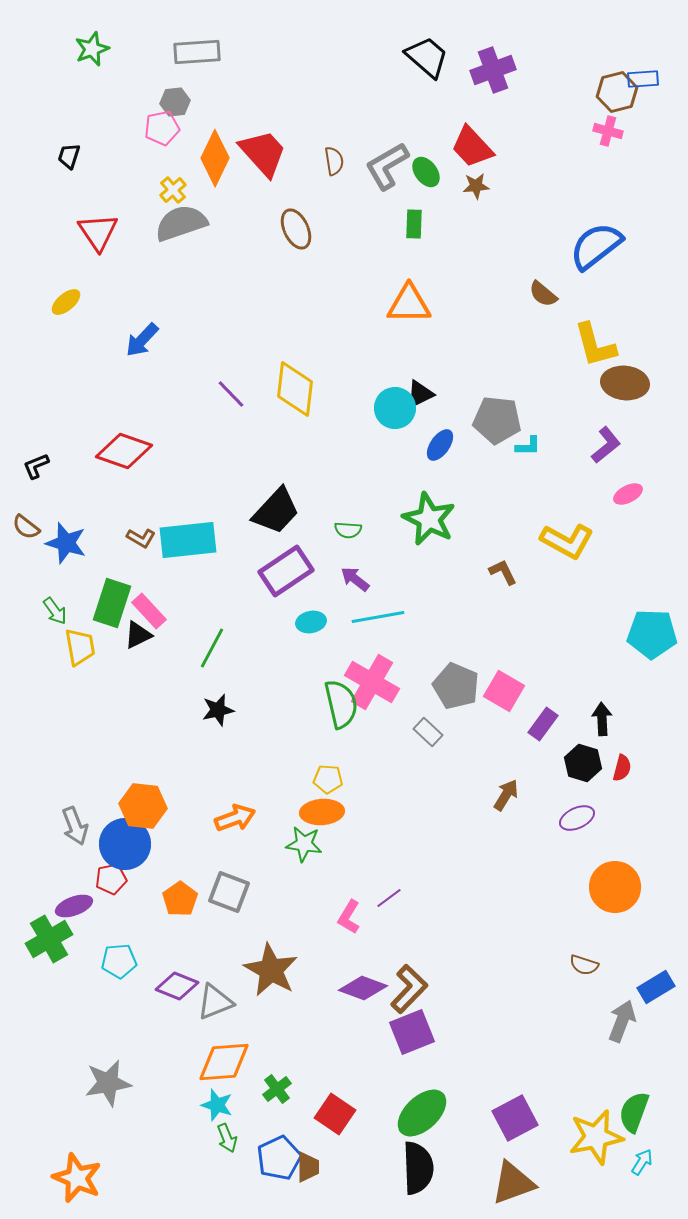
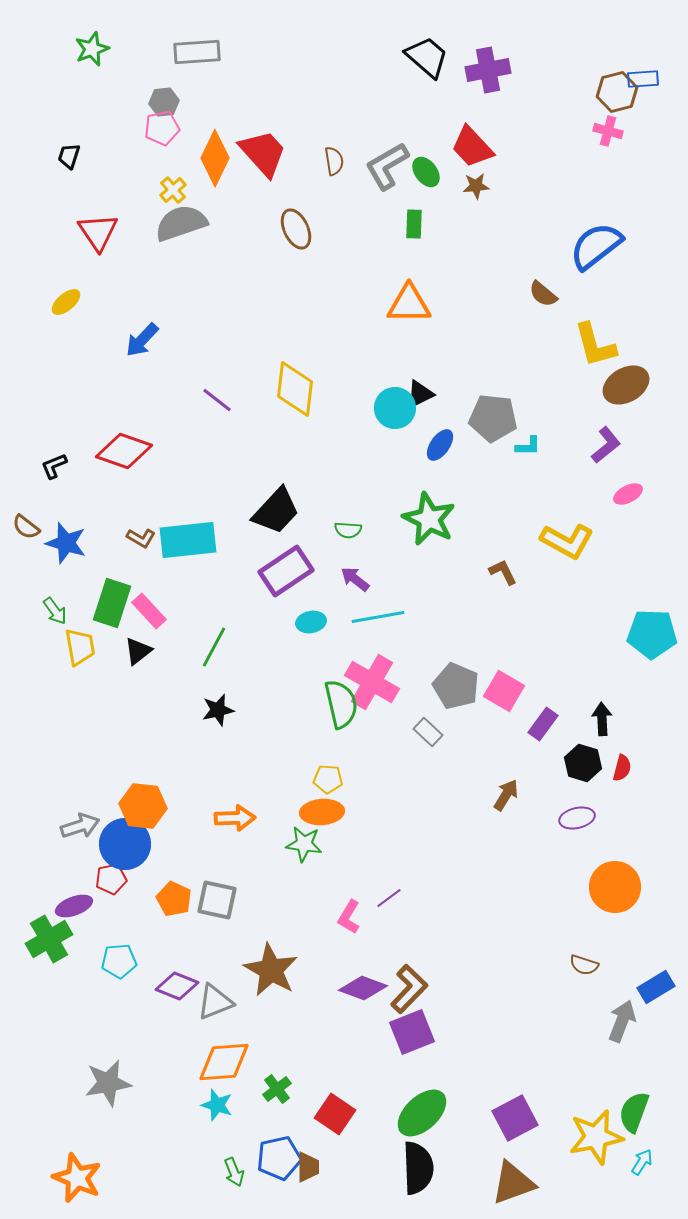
purple cross at (493, 70): moved 5 px left; rotated 9 degrees clockwise
gray hexagon at (175, 102): moved 11 px left
brown ellipse at (625, 383): moved 1 px right, 2 px down; rotated 36 degrees counterclockwise
purple line at (231, 394): moved 14 px left, 6 px down; rotated 8 degrees counterclockwise
gray pentagon at (497, 420): moved 4 px left, 2 px up
black L-shape at (36, 466): moved 18 px right
black triangle at (138, 635): moved 16 px down; rotated 12 degrees counterclockwise
green line at (212, 648): moved 2 px right, 1 px up
orange arrow at (235, 818): rotated 18 degrees clockwise
purple ellipse at (577, 818): rotated 12 degrees clockwise
gray arrow at (75, 826): moved 5 px right; rotated 87 degrees counterclockwise
gray square at (229, 892): moved 12 px left, 8 px down; rotated 9 degrees counterclockwise
orange pentagon at (180, 899): moved 6 px left; rotated 12 degrees counterclockwise
green arrow at (227, 1138): moved 7 px right, 34 px down
blue pentagon at (279, 1158): rotated 12 degrees clockwise
